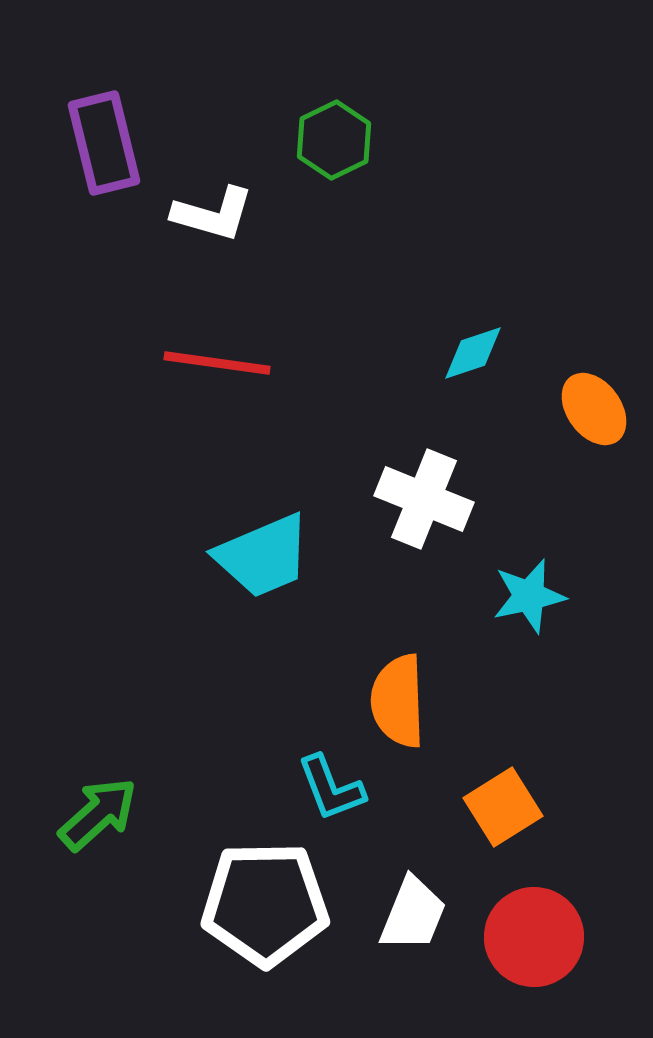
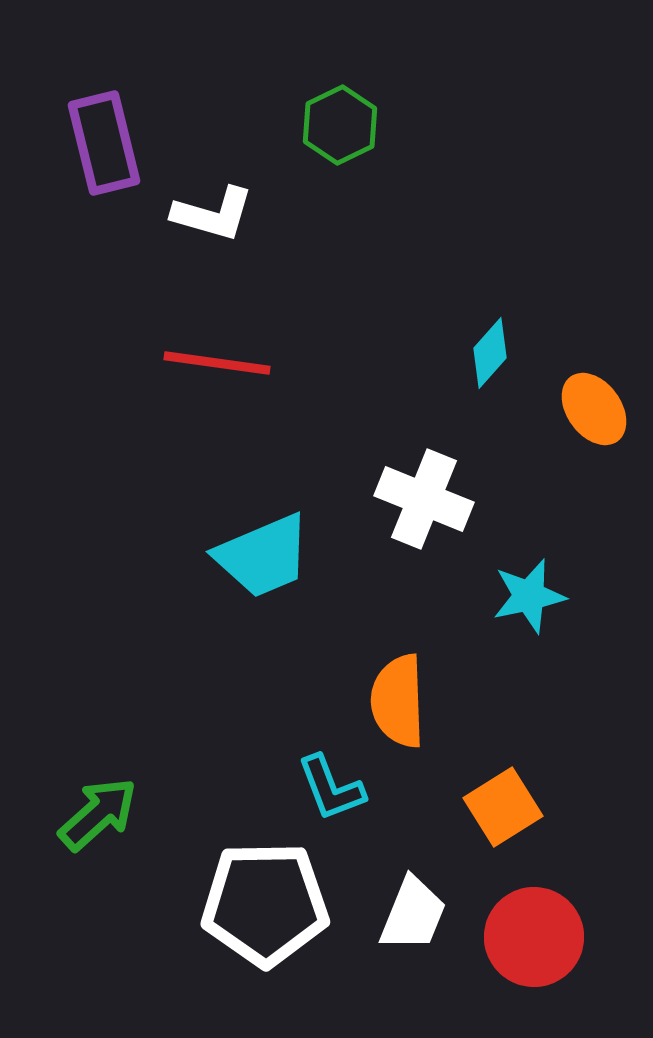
green hexagon: moved 6 px right, 15 px up
cyan diamond: moved 17 px right; rotated 30 degrees counterclockwise
